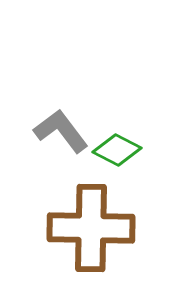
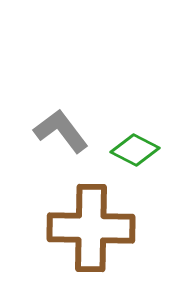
green diamond: moved 18 px right
